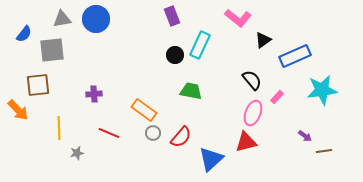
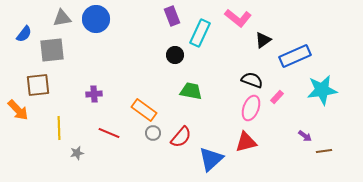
gray triangle: moved 1 px up
cyan rectangle: moved 12 px up
black semicircle: rotated 30 degrees counterclockwise
pink ellipse: moved 2 px left, 5 px up
